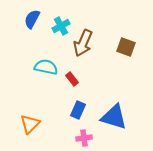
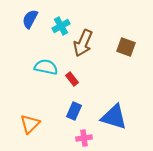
blue semicircle: moved 2 px left
blue rectangle: moved 4 px left, 1 px down
